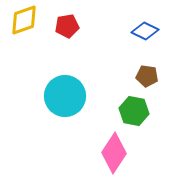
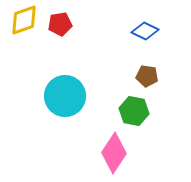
red pentagon: moved 7 px left, 2 px up
